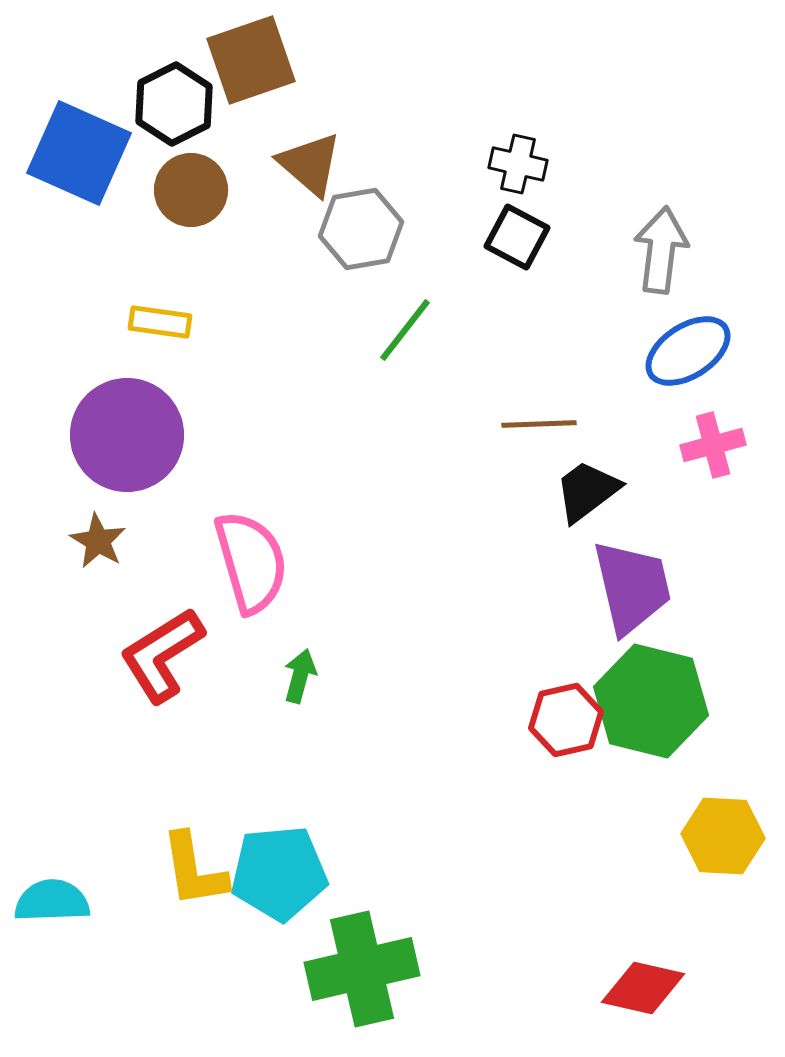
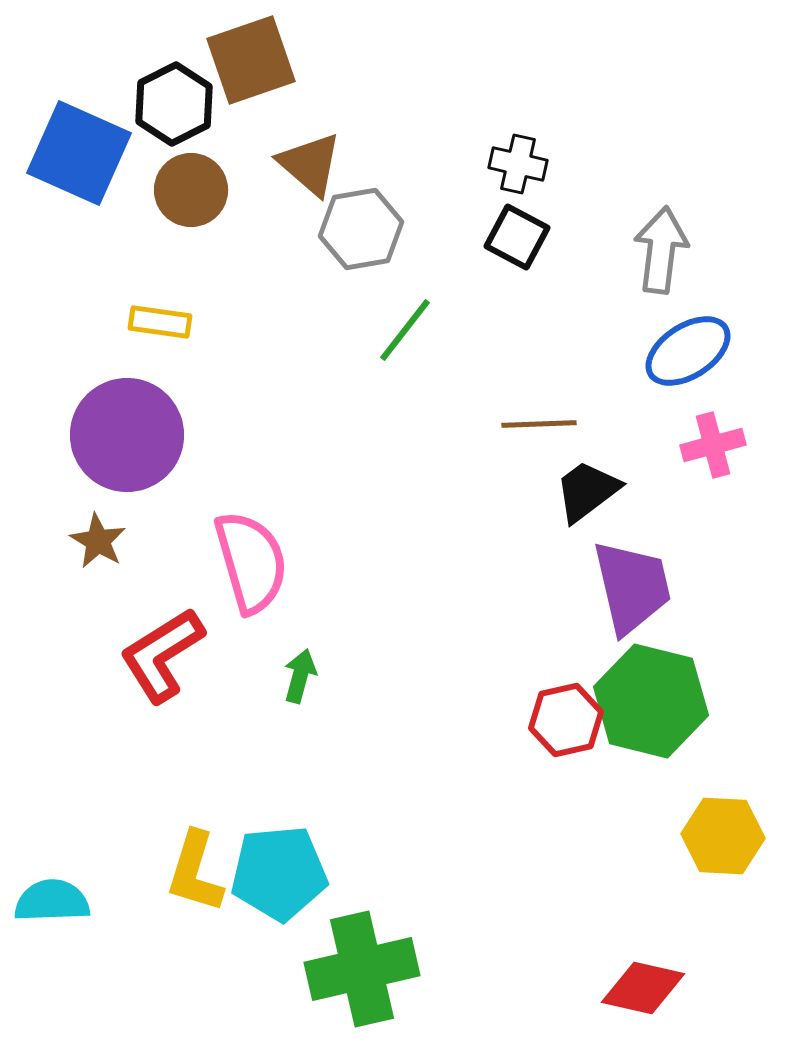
yellow L-shape: moved 1 px right, 2 px down; rotated 26 degrees clockwise
